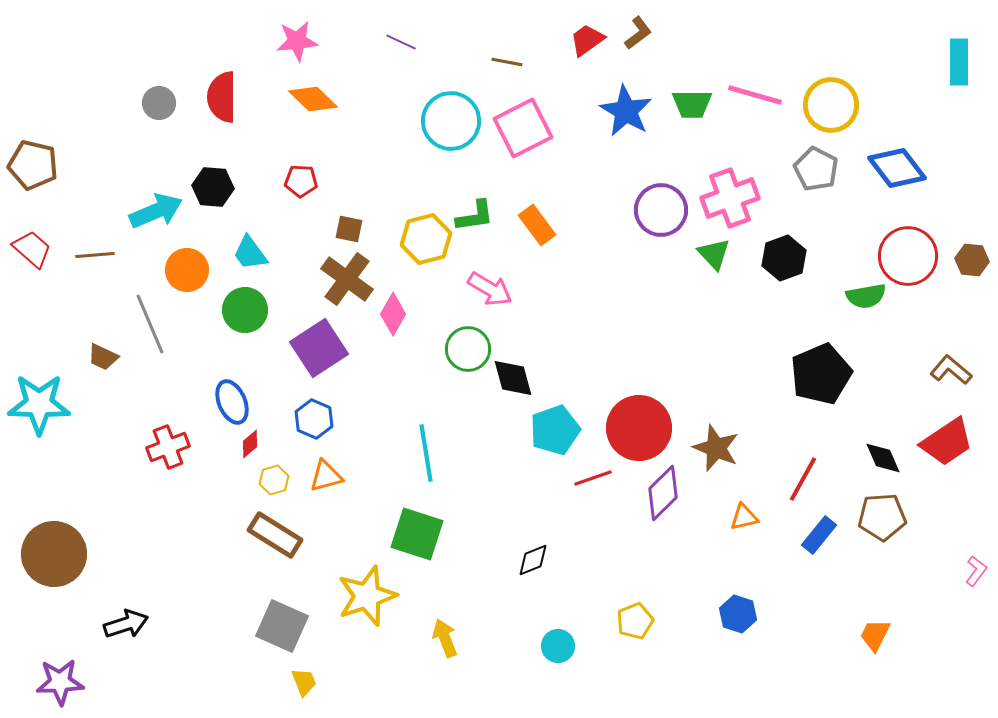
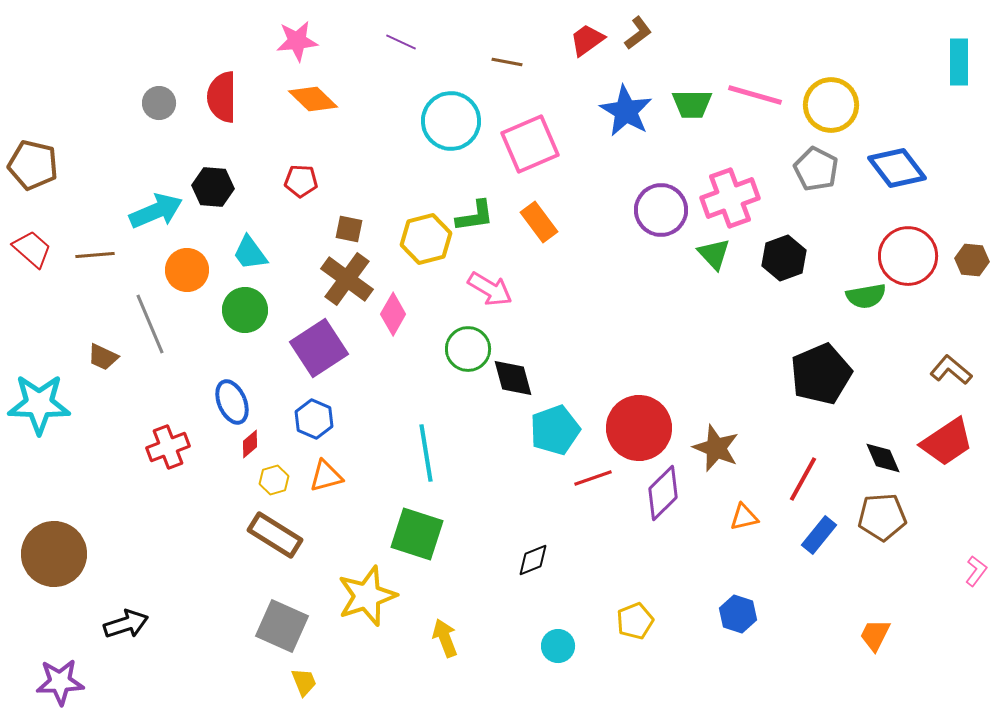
pink square at (523, 128): moved 7 px right, 16 px down; rotated 4 degrees clockwise
orange rectangle at (537, 225): moved 2 px right, 3 px up
